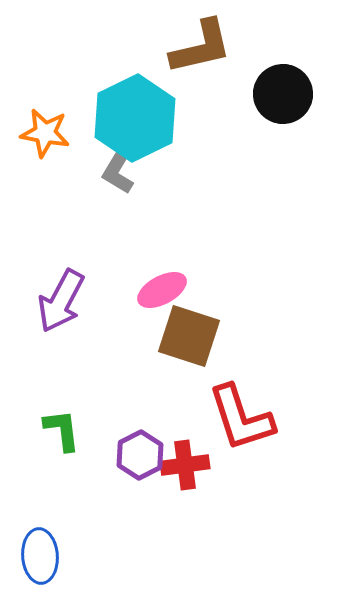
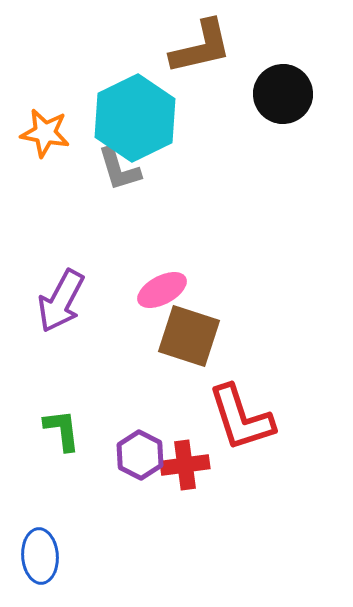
gray L-shape: rotated 48 degrees counterclockwise
purple hexagon: rotated 6 degrees counterclockwise
